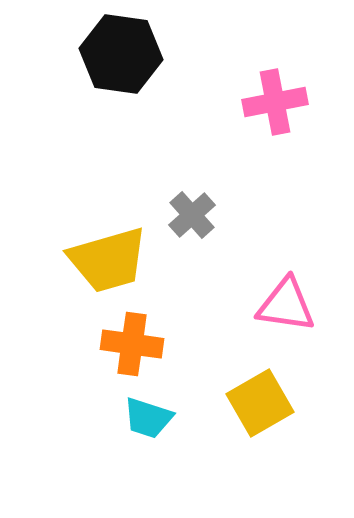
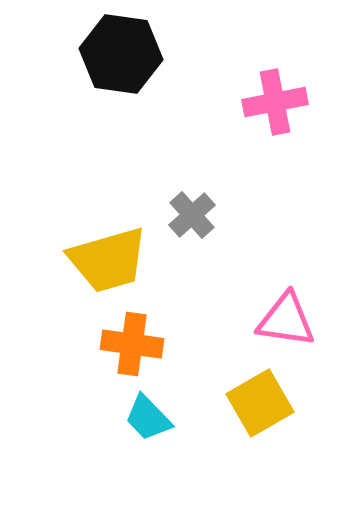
pink triangle: moved 15 px down
cyan trapezoid: rotated 28 degrees clockwise
